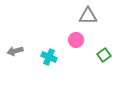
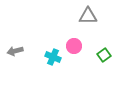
pink circle: moved 2 px left, 6 px down
cyan cross: moved 4 px right
